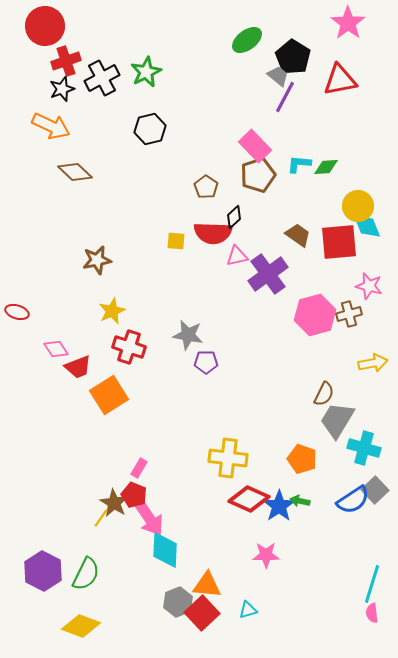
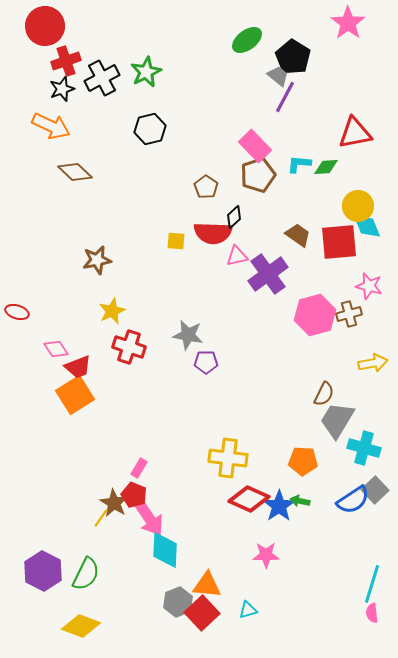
red triangle at (340, 80): moved 15 px right, 53 px down
orange square at (109, 395): moved 34 px left
orange pentagon at (302, 459): moved 1 px right, 2 px down; rotated 16 degrees counterclockwise
